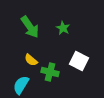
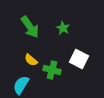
white square: moved 2 px up
green cross: moved 2 px right, 2 px up
